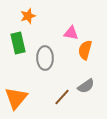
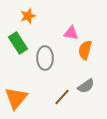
green rectangle: rotated 20 degrees counterclockwise
